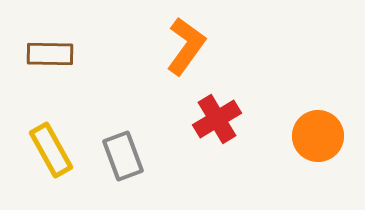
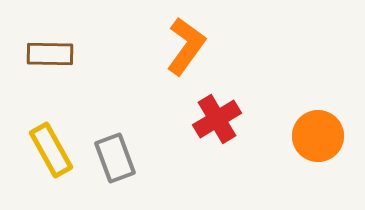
gray rectangle: moved 8 px left, 2 px down
